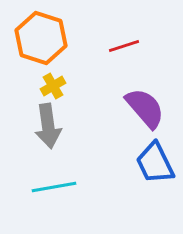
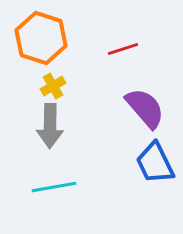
red line: moved 1 px left, 3 px down
gray arrow: moved 2 px right; rotated 9 degrees clockwise
